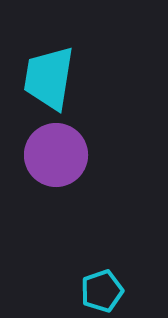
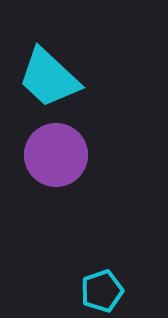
cyan trapezoid: rotated 56 degrees counterclockwise
